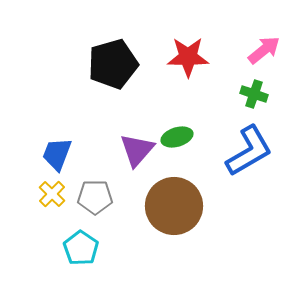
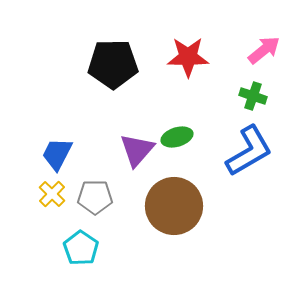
black pentagon: rotated 15 degrees clockwise
green cross: moved 1 px left, 2 px down
blue trapezoid: rotated 6 degrees clockwise
